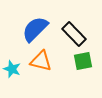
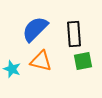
black rectangle: rotated 40 degrees clockwise
